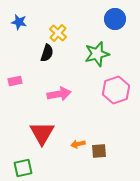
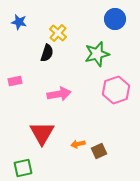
brown square: rotated 21 degrees counterclockwise
